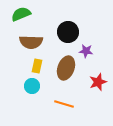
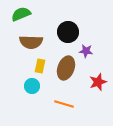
yellow rectangle: moved 3 px right
